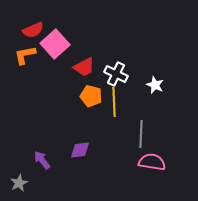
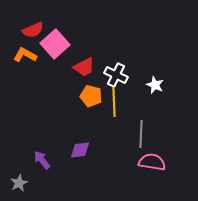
orange L-shape: rotated 40 degrees clockwise
white cross: moved 1 px down
